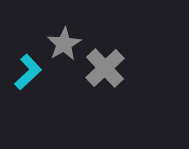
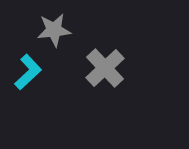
gray star: moved 10 px left, 14 px up; rotated 24 degrees clockwise
